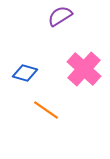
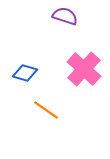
purple semicircle: moved 5 px right; rotated 50 degrees clockwise
